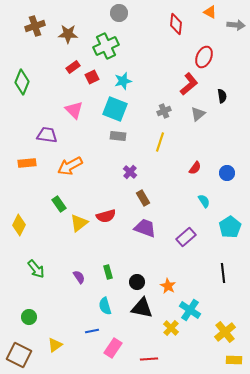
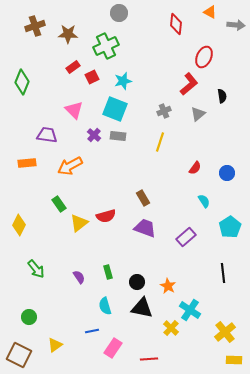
purple cross at (130, 172): moved 36 px left, 37 px up
